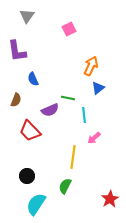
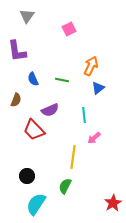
green line: moved 6 px left, 18 px up
red trapezoid: moved 4 px right, 1 px up
red star: moved 3 px right, 4 px down
